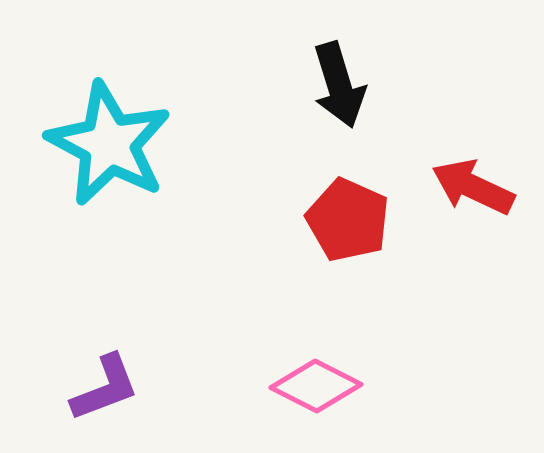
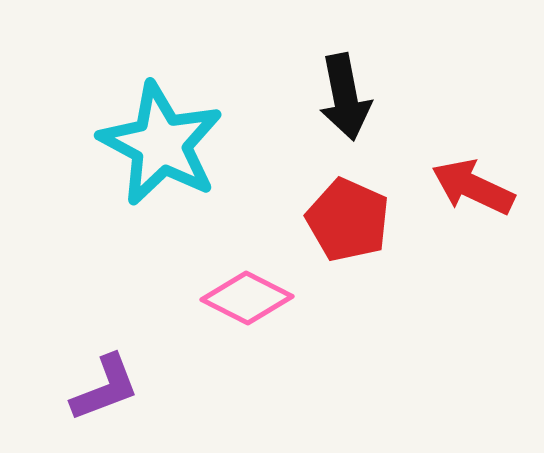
black arrow: moved 6 px right, 12 px down; rotated 6 degrees clockwise
cyan star: moved 52 px right
pink diamond: moved 69 px left, 88 px up
